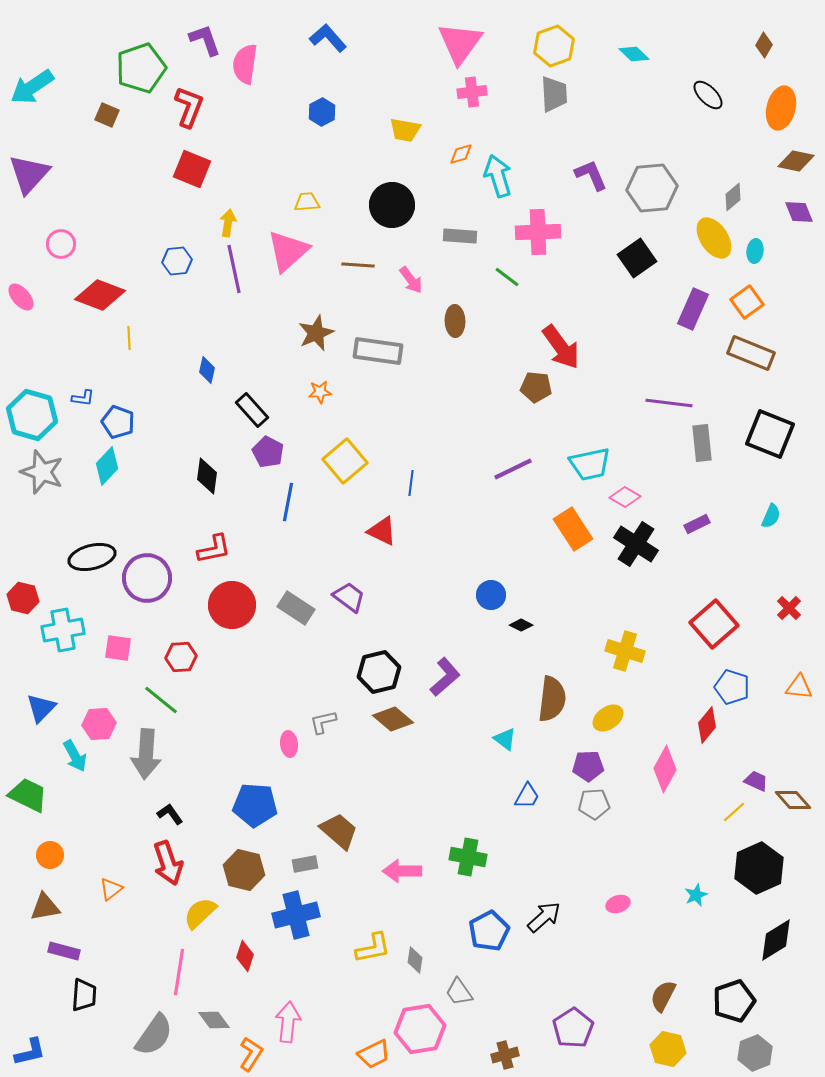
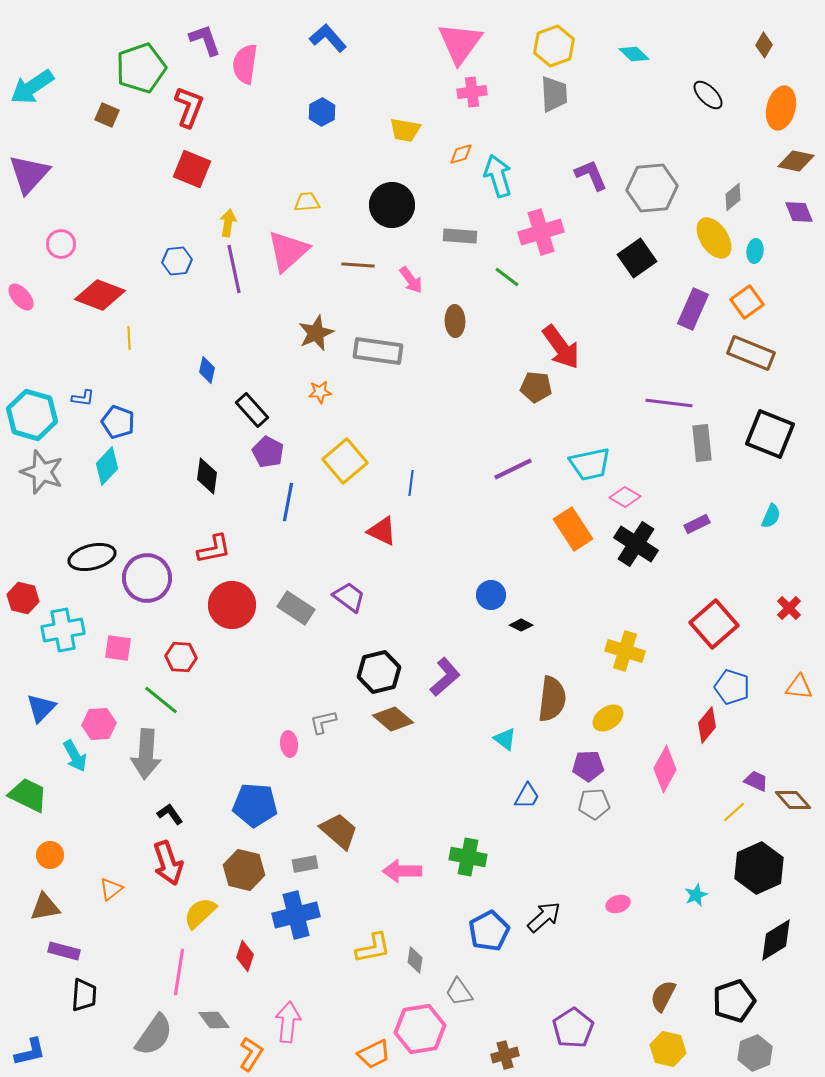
pink cross at (538, 232): moved 3 px right; rotated 15 degrees counterclockwise
red hexagon at (181, 657): rotated 8 degrees clockwise
